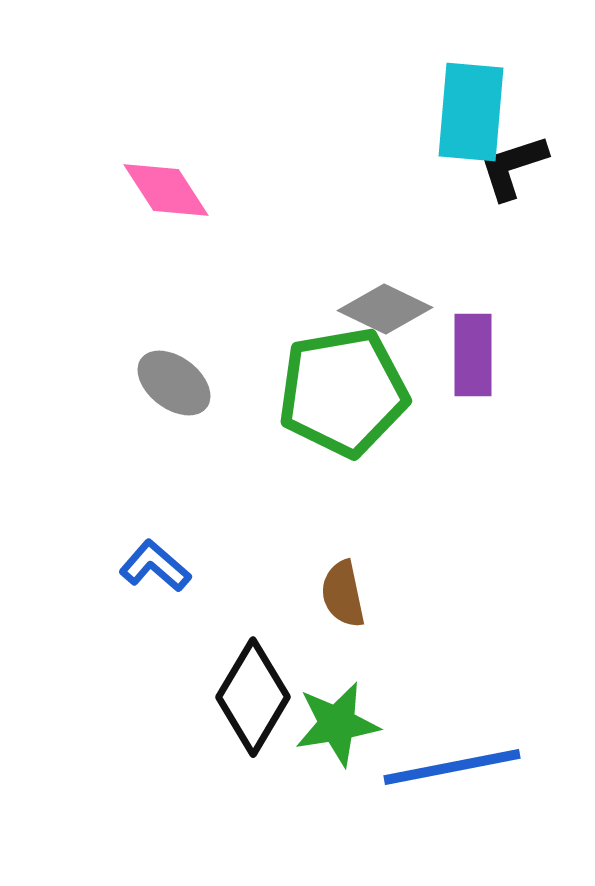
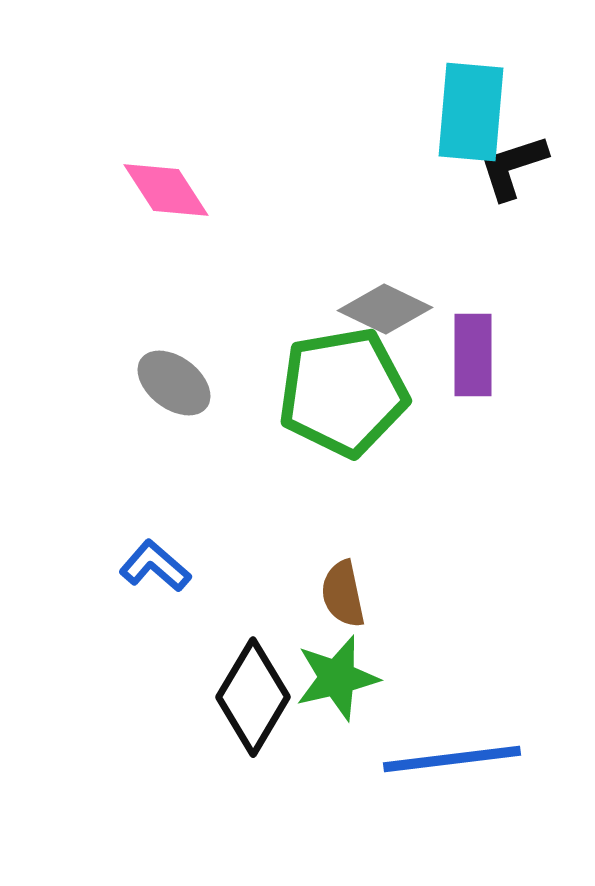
green star: moved 46 px up; rotated 4 degrees counterclockwise
blue line: moved 8 px up; rotated 4 degrees clockwise
